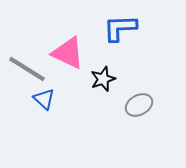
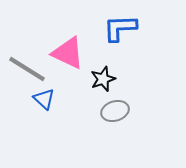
gray ellipse: moved 24 px left, 6 px down; rotated 12 degrees clockwise
